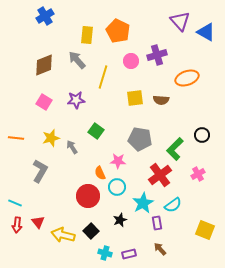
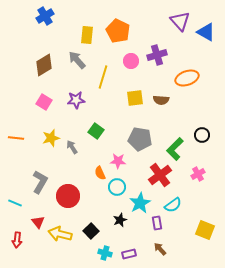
brown diamond at (44, 65): rotated 10 degrees counterclockwise
gray L-shape at (40, 171): moved 11 px down
red circle at (88, 196): moved 20 px left
cyan star at (143, 203): moved 3 px left
red arrow at (17, 225): moved 15 px down
yellow arrow at (63, 235): moved 3 px left, 1 px up
